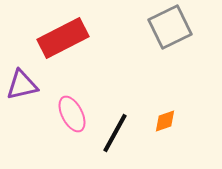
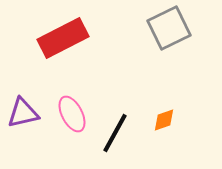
gray square: moved 1 px left, 1 px down
purple triangle: moved 1 px right, 28 px down
orange diamond: moved 1 px left, 1 px up
